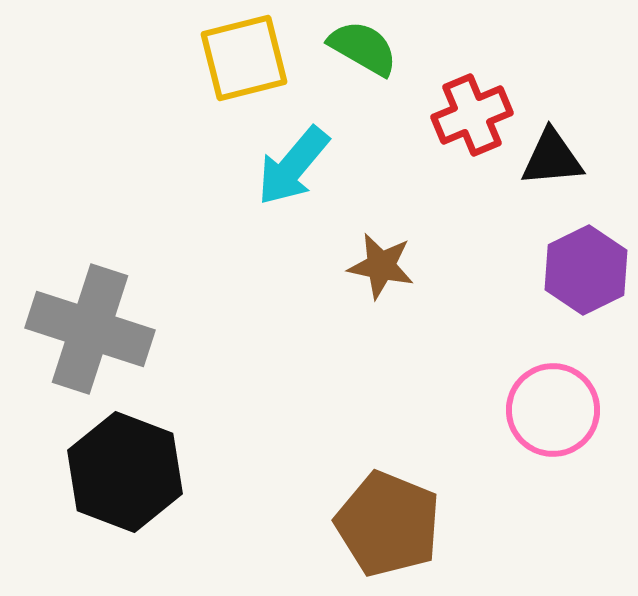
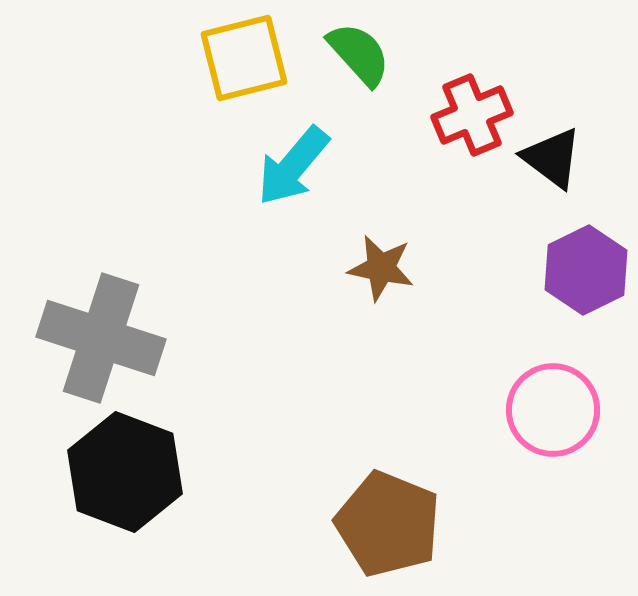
green semicircle: moved 4 px left, 6 px down; rotated 18 degrees clockwise
black triangle: rotated 42 degrees clockwise
brown star: moved 2 px down
gray cross: moved 11 px right, 9 px down
